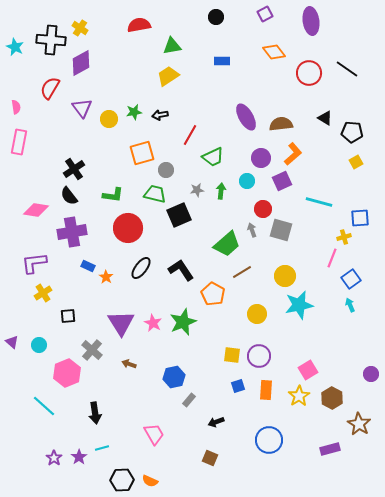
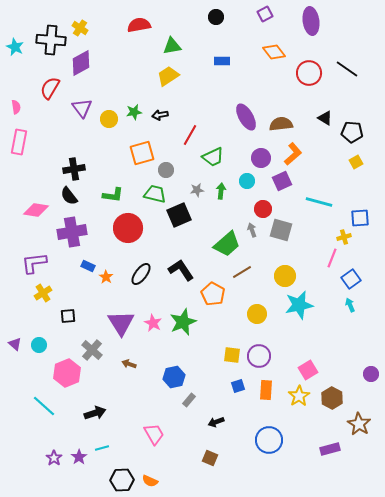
black cross at (74, 169): rotated 25 degrees clockwise
black ellipse at (141, 268): moved 6 px down
purple triangle at (12, 342): moved 3 px right, 2 px down
black arrow at (95, 413): rotated 100 degrees counterclockwise
